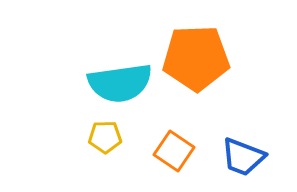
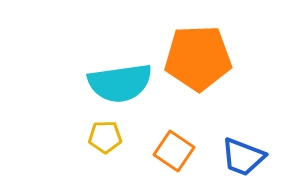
orange pentagon: moved 2 px right
